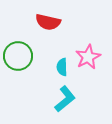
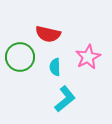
red semicircle: moved 12 px down
green circle: moved 2 px right, 1 px down
cyan semicircle: moved 7 px left
